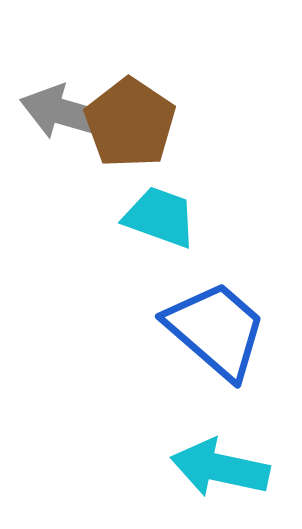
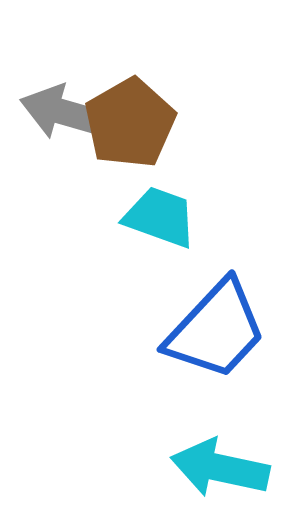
brown pentagon: rotated 8 degrees clockwise
blue trapezoid: rotated 92 degrees clockwise
